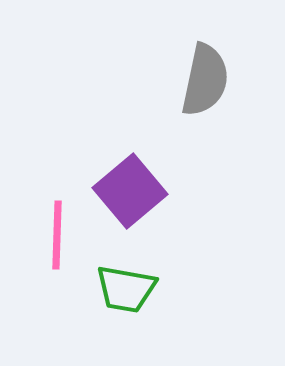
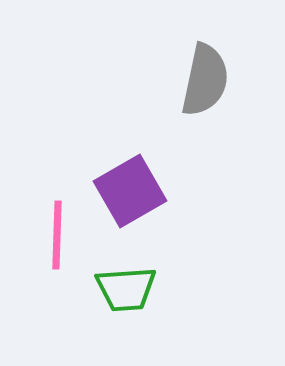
purple square: rotated 10 degrees clockwise
green trapezoid: rotated 14 degrees counterclockwise
